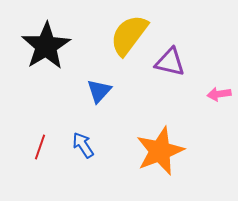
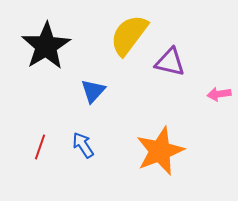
blue triangle: moved 6 px left
